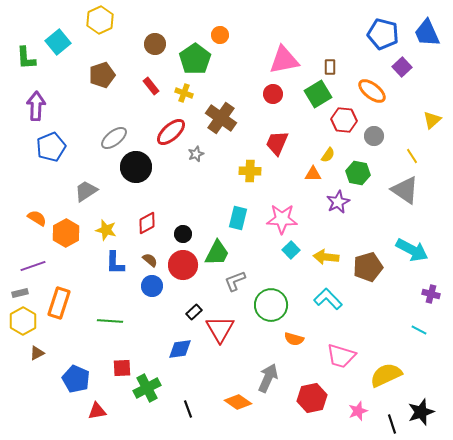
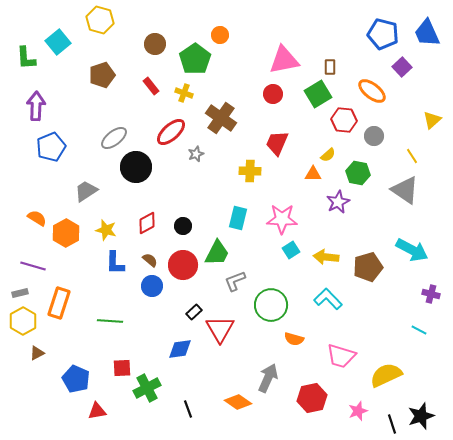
yellow hexagon at (100, 20): rotated 20 degrees counterclockwise
yellow semicircle at (328, 155): rotated 14 degrees clockwise
black circle at (183, 234): moved 8 px up
cyan square at (291, 250): rotated 12 degrees clockwise
purple line at (33, 266): rotated 35 degrees clockwise
black star at (421, 412): moved 4 px down
